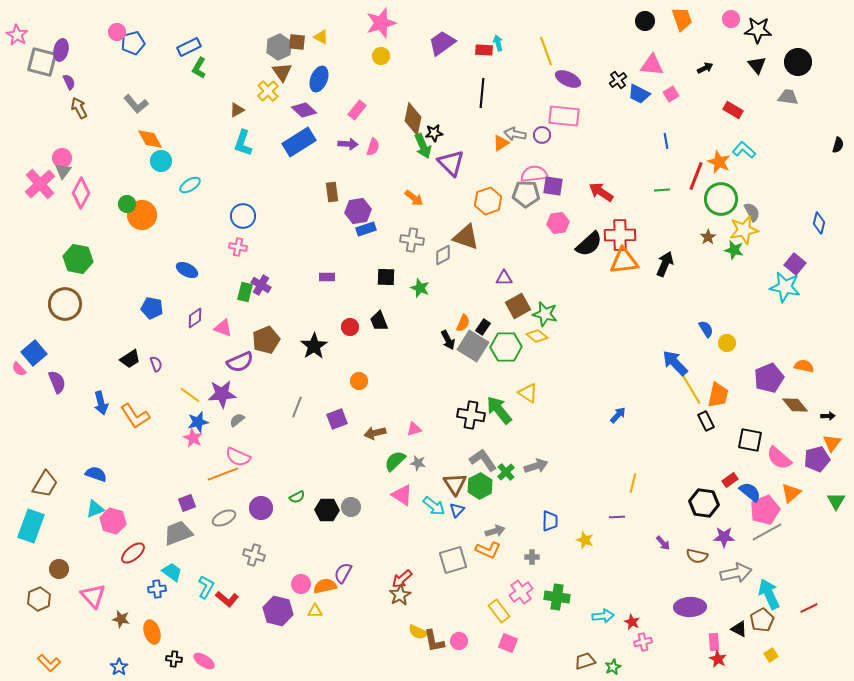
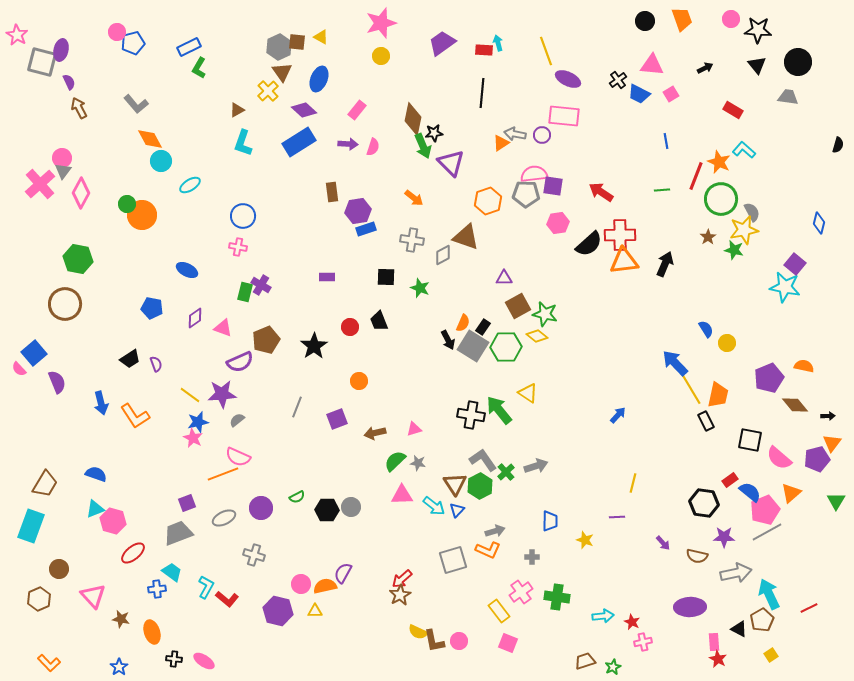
pink triangle at (402, 495): rotated 35 degrees counterclockwise
